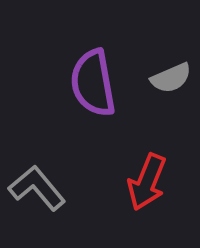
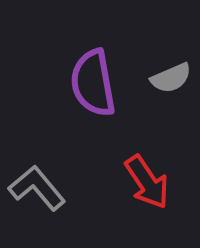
red arrow: rotated 56 degrees counterclockwise
